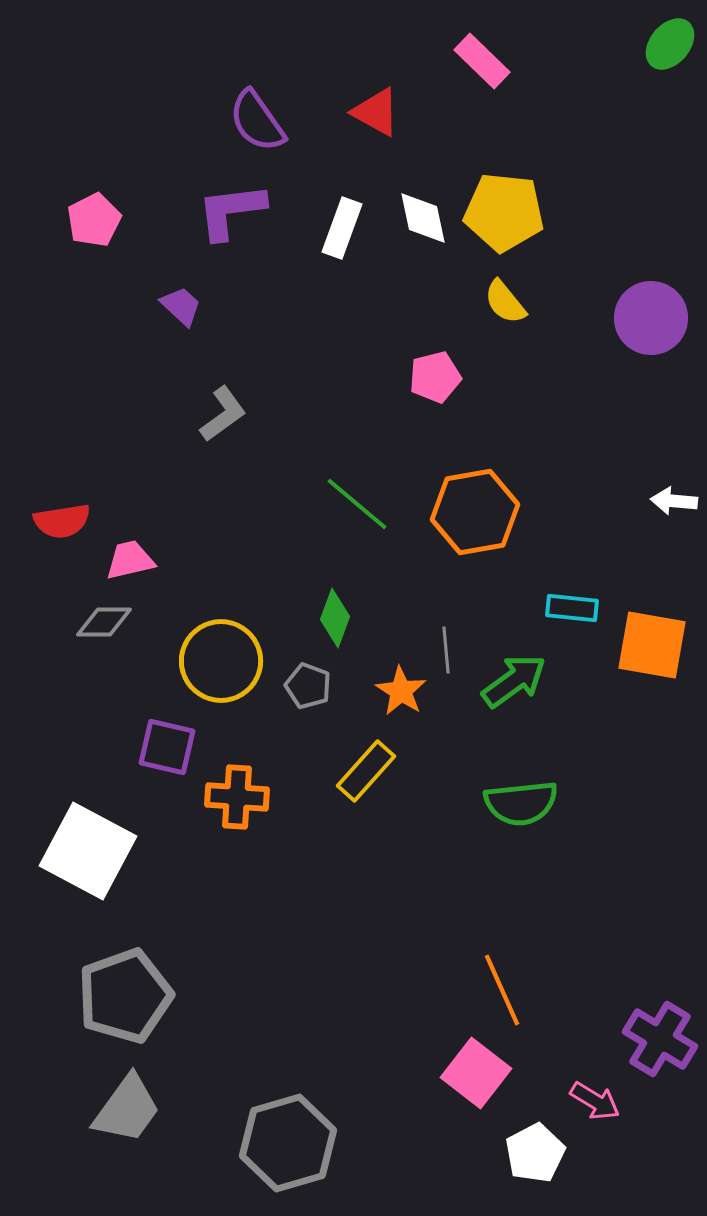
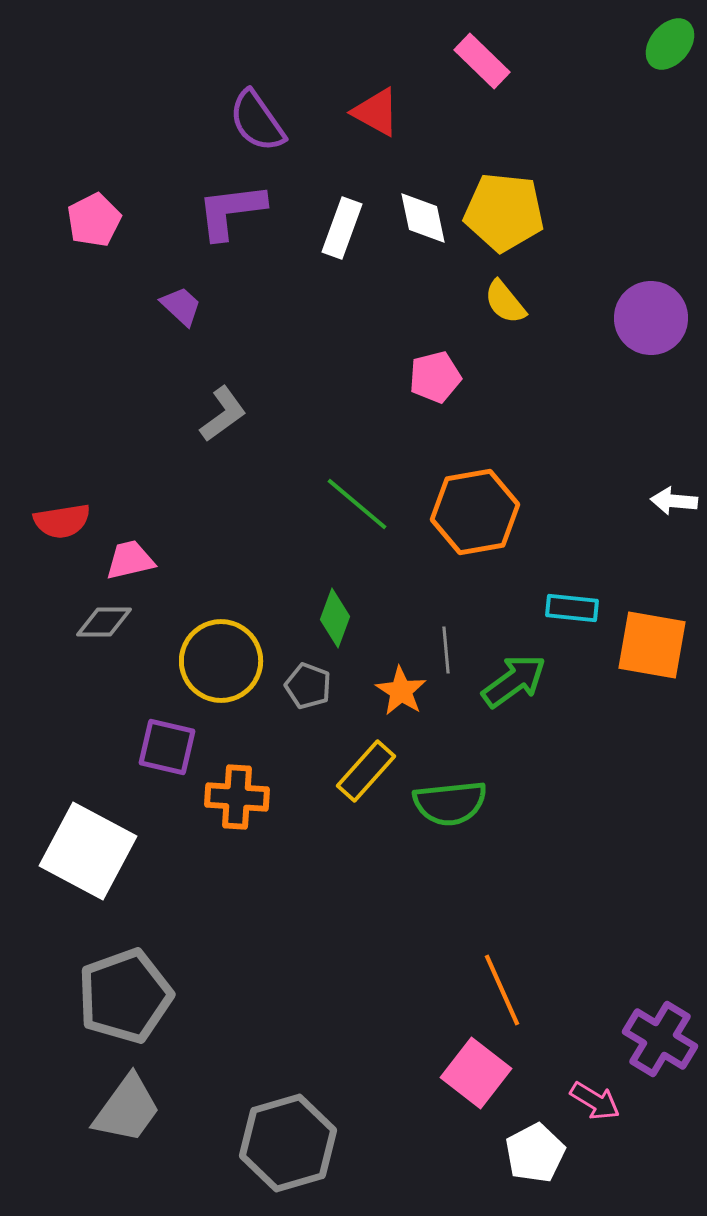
green semicircle at (521, 803): moved 71 px left
